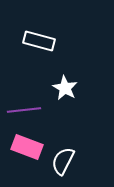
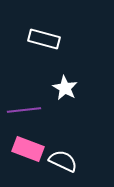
white rectangle: moved 5 px right, 2 px up
pink rectangle: moved 1 px right, 2 px down
white semicircle: rotated 88 degrees clockwise
